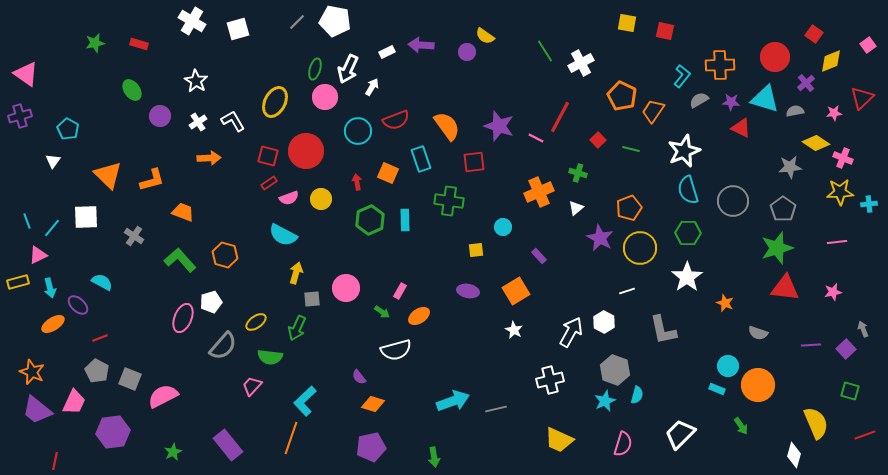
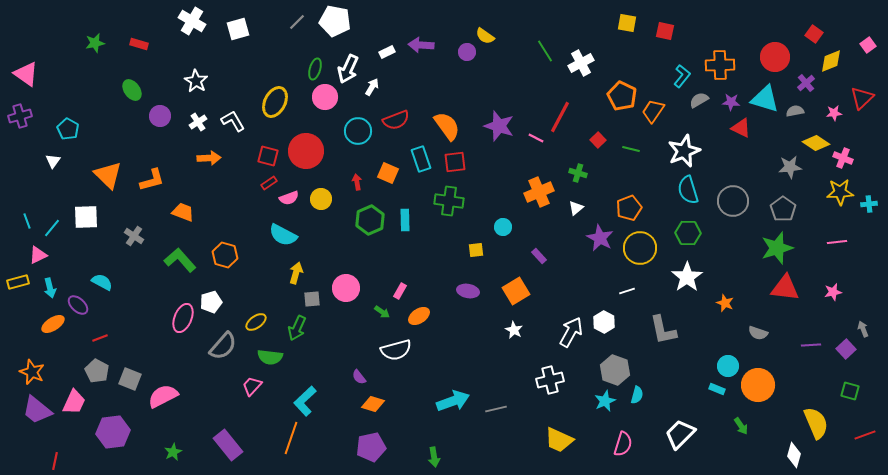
red square at (474, 162): moved 19 px left
